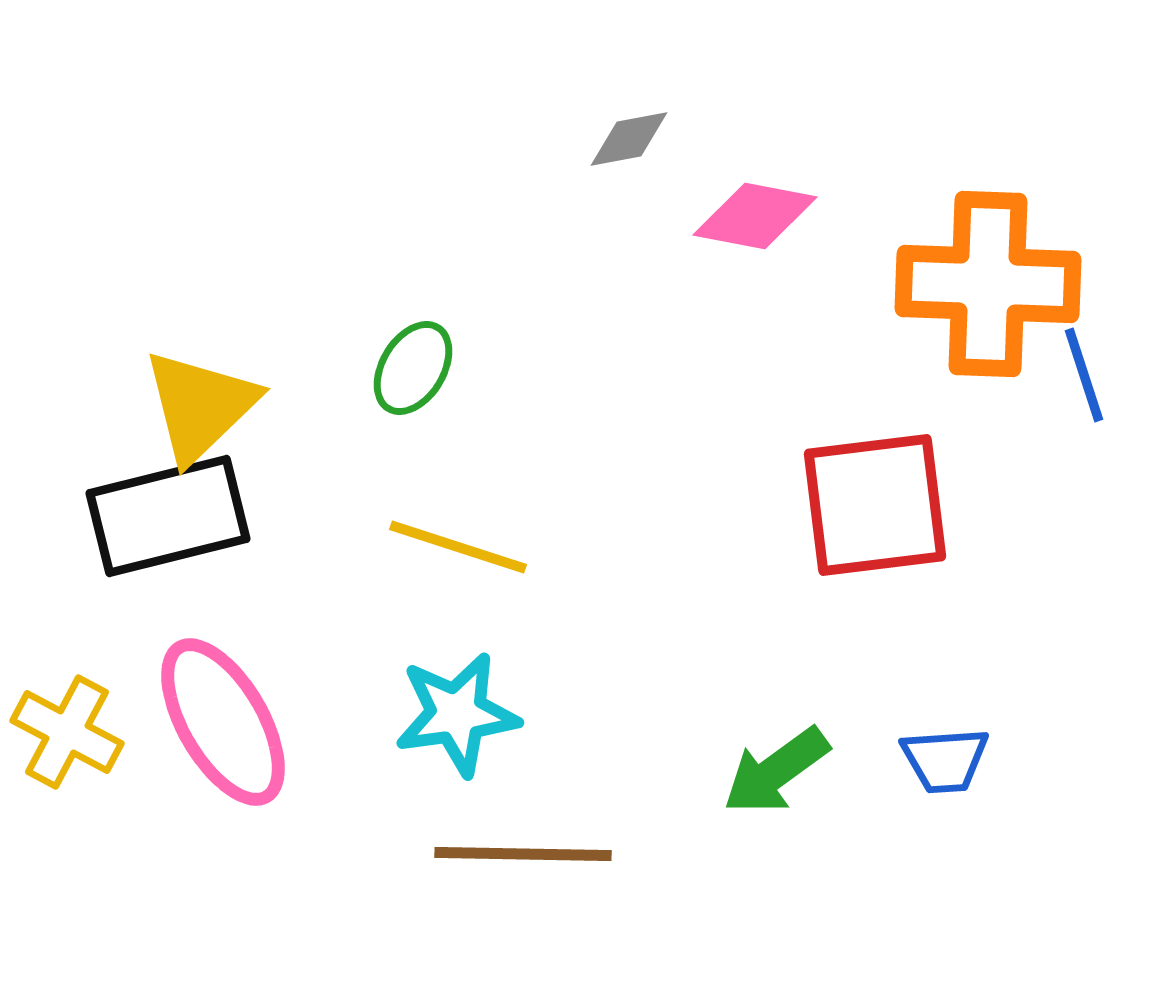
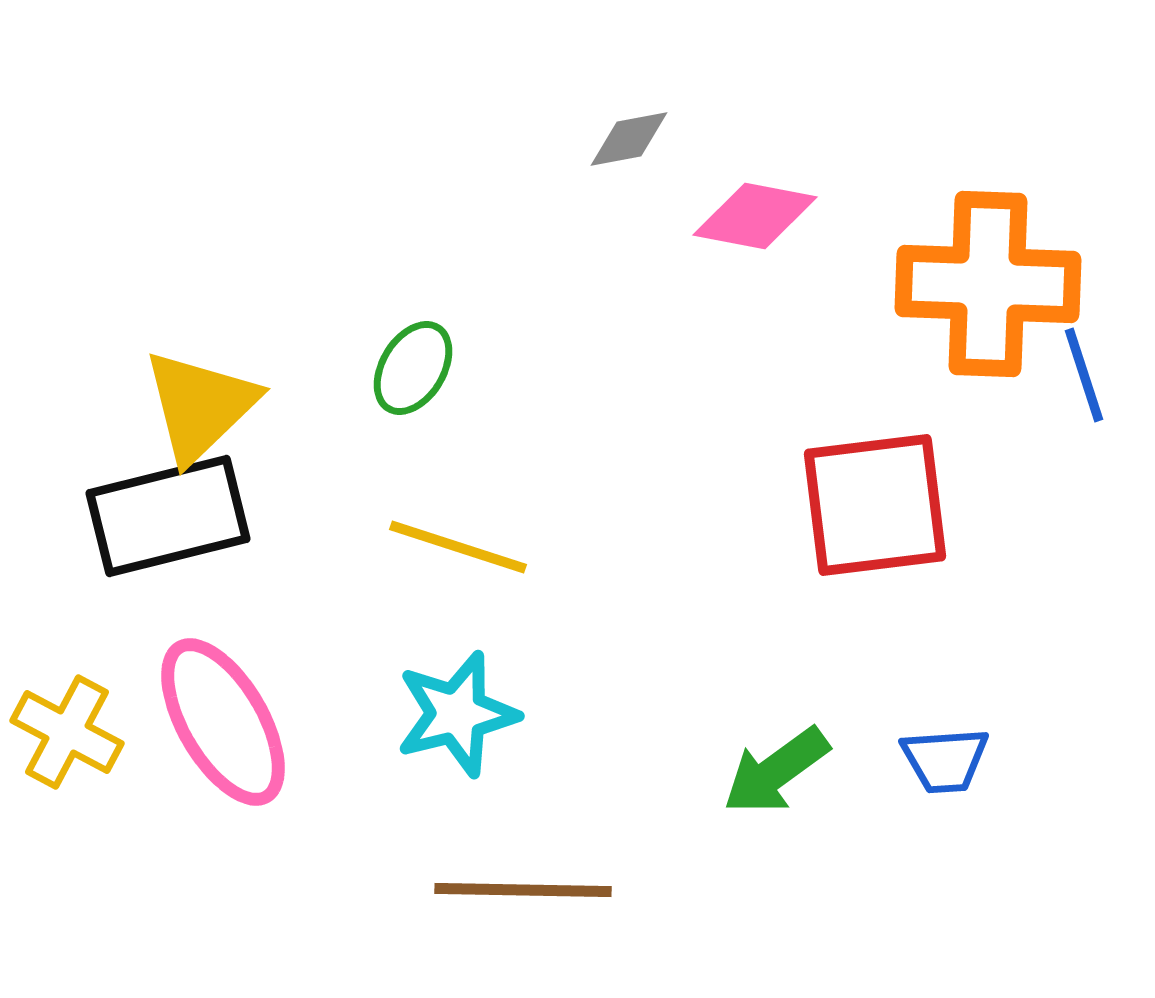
cyan star: rotated 6 degrees counterclockwise
brown line: moved 36 px down
